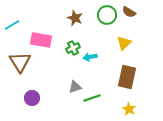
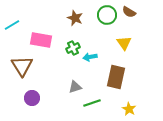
yellow triangle: rotated 21 degrees counterclockwise
brown triangle: moved 2 px right, 4 px down
brown rectangle: moved 11 px left
green line: moved 5 px down
